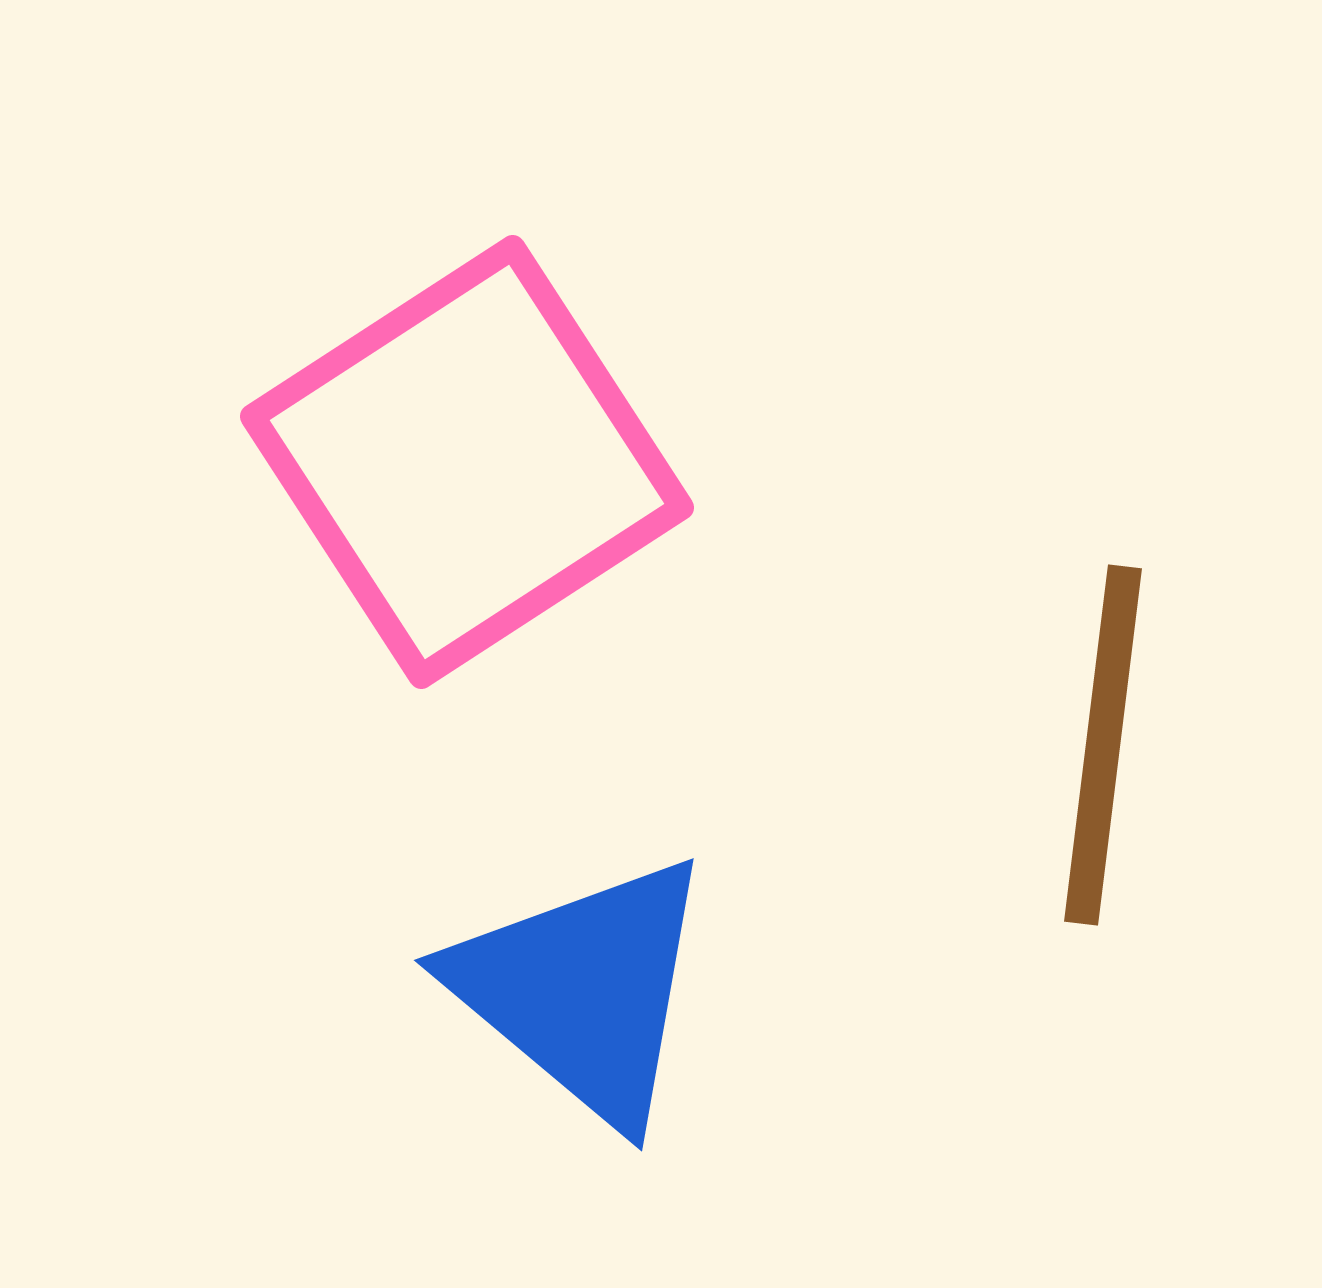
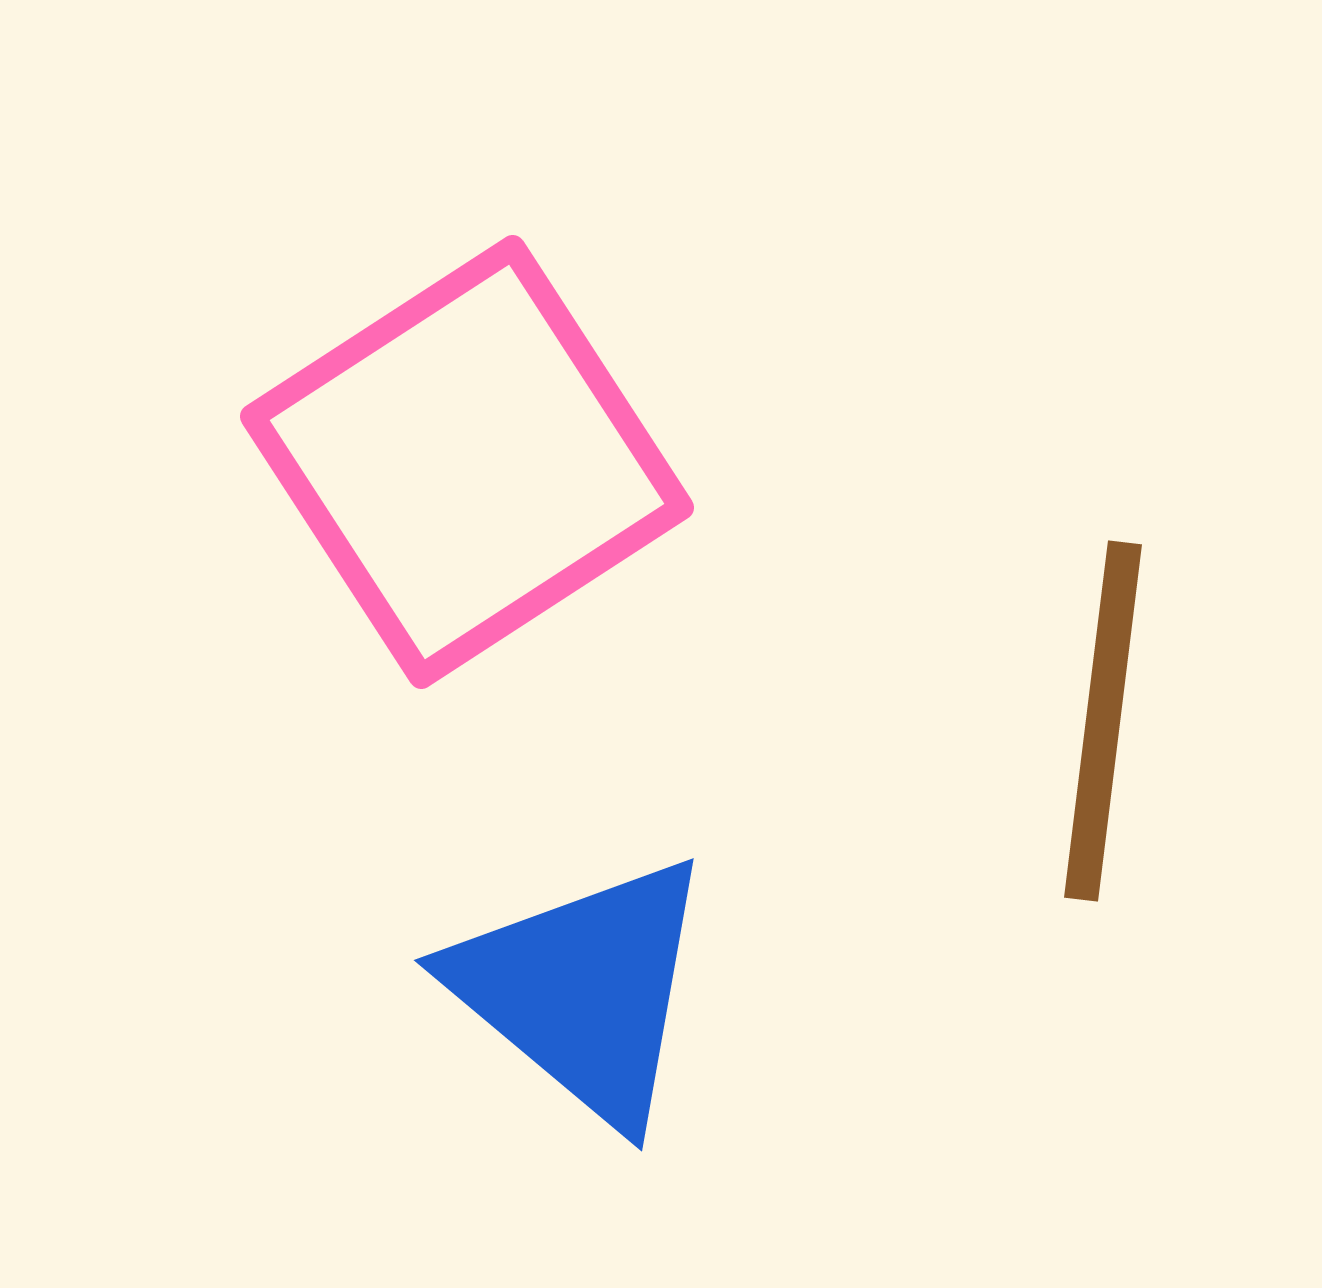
brown line: moved 24 px up
